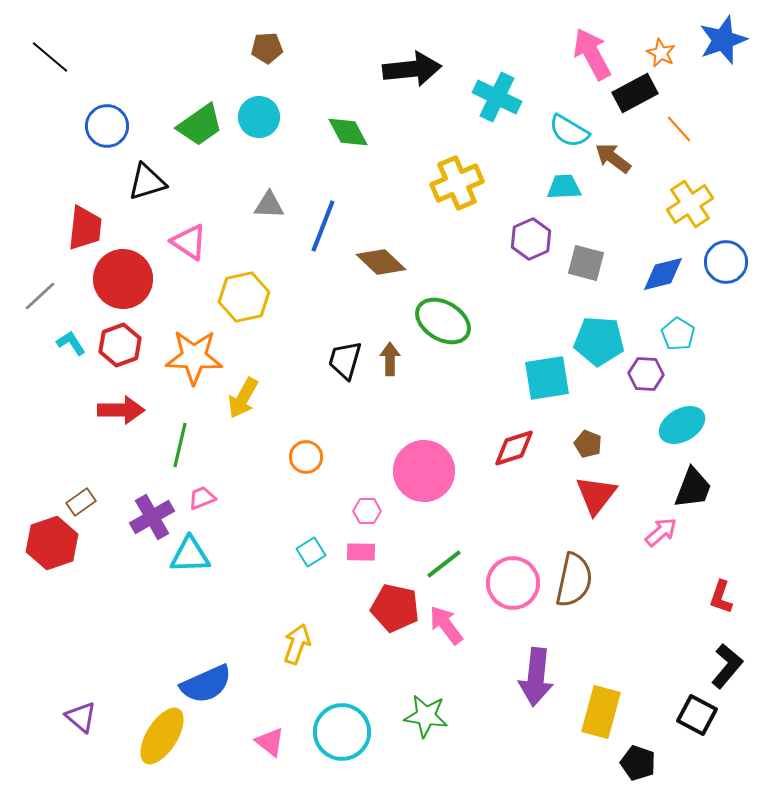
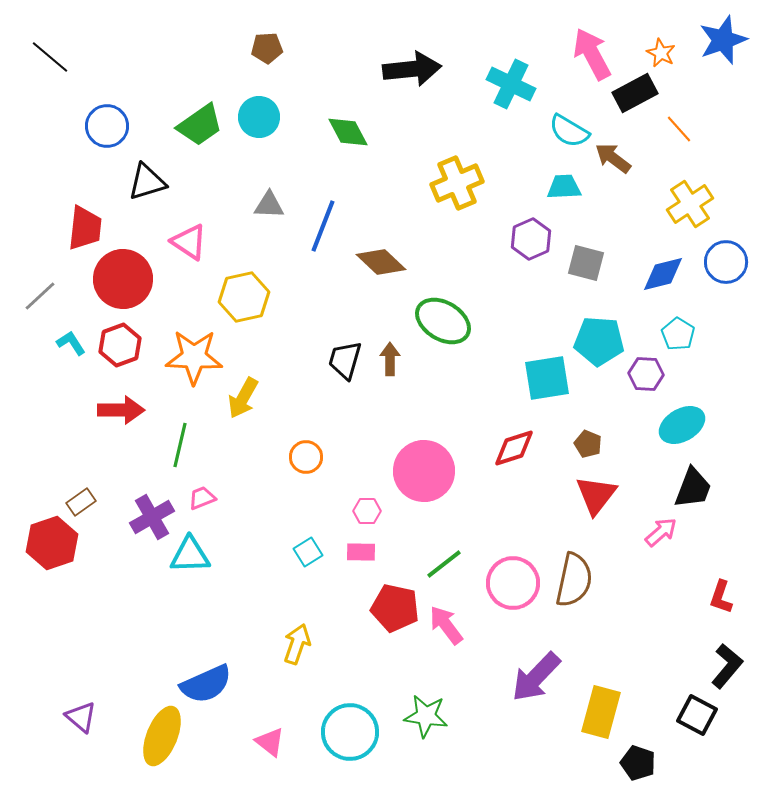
cyan cross at (497, 97): moved 14 px right, 13 px up
cyan square at (311, 552): moved 3 px left
purple arrow at (536, 677): rotated 38 degrees clockwise
cyan circle at (342, 732): moved 8 px right
yellow ellipse at (162, 736): rotated 10 degrees counterclockwise
